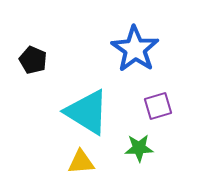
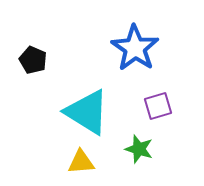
blue star: moved 1 px up
green star: moved 1 px down; rotated 20 degrees clockwise
